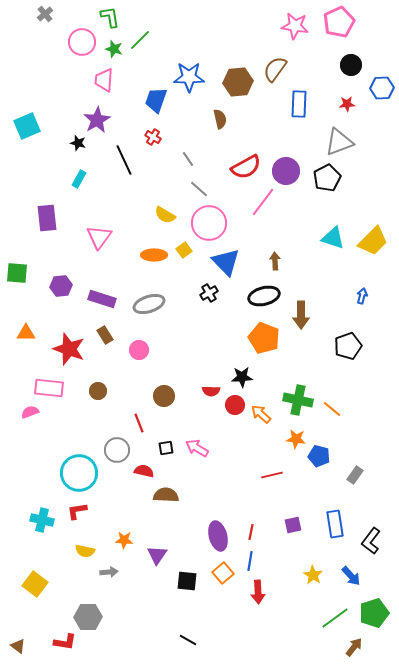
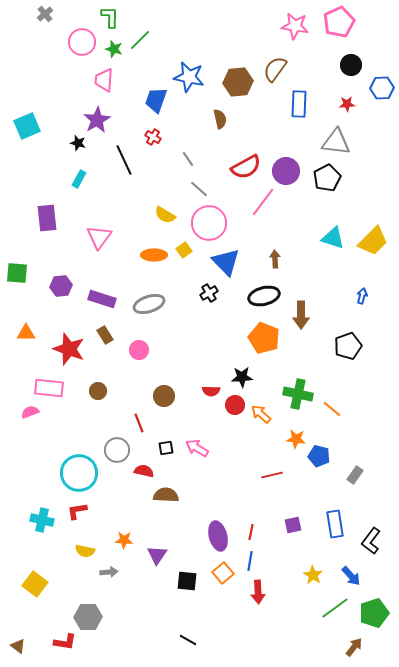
green L-shape at (110, 17): rotated 10 degrees clockwise
blue star at (189, 77): rotated 12 degrees clockwise
gray triangle at (339, 142): moved 3 px left; rotated 28 degrees clockwise
brown arrow at (275, 261): moved 2 px up
green cross at (298, 400): moved 6 px up
green line at (335, 618): moved 10 px up
